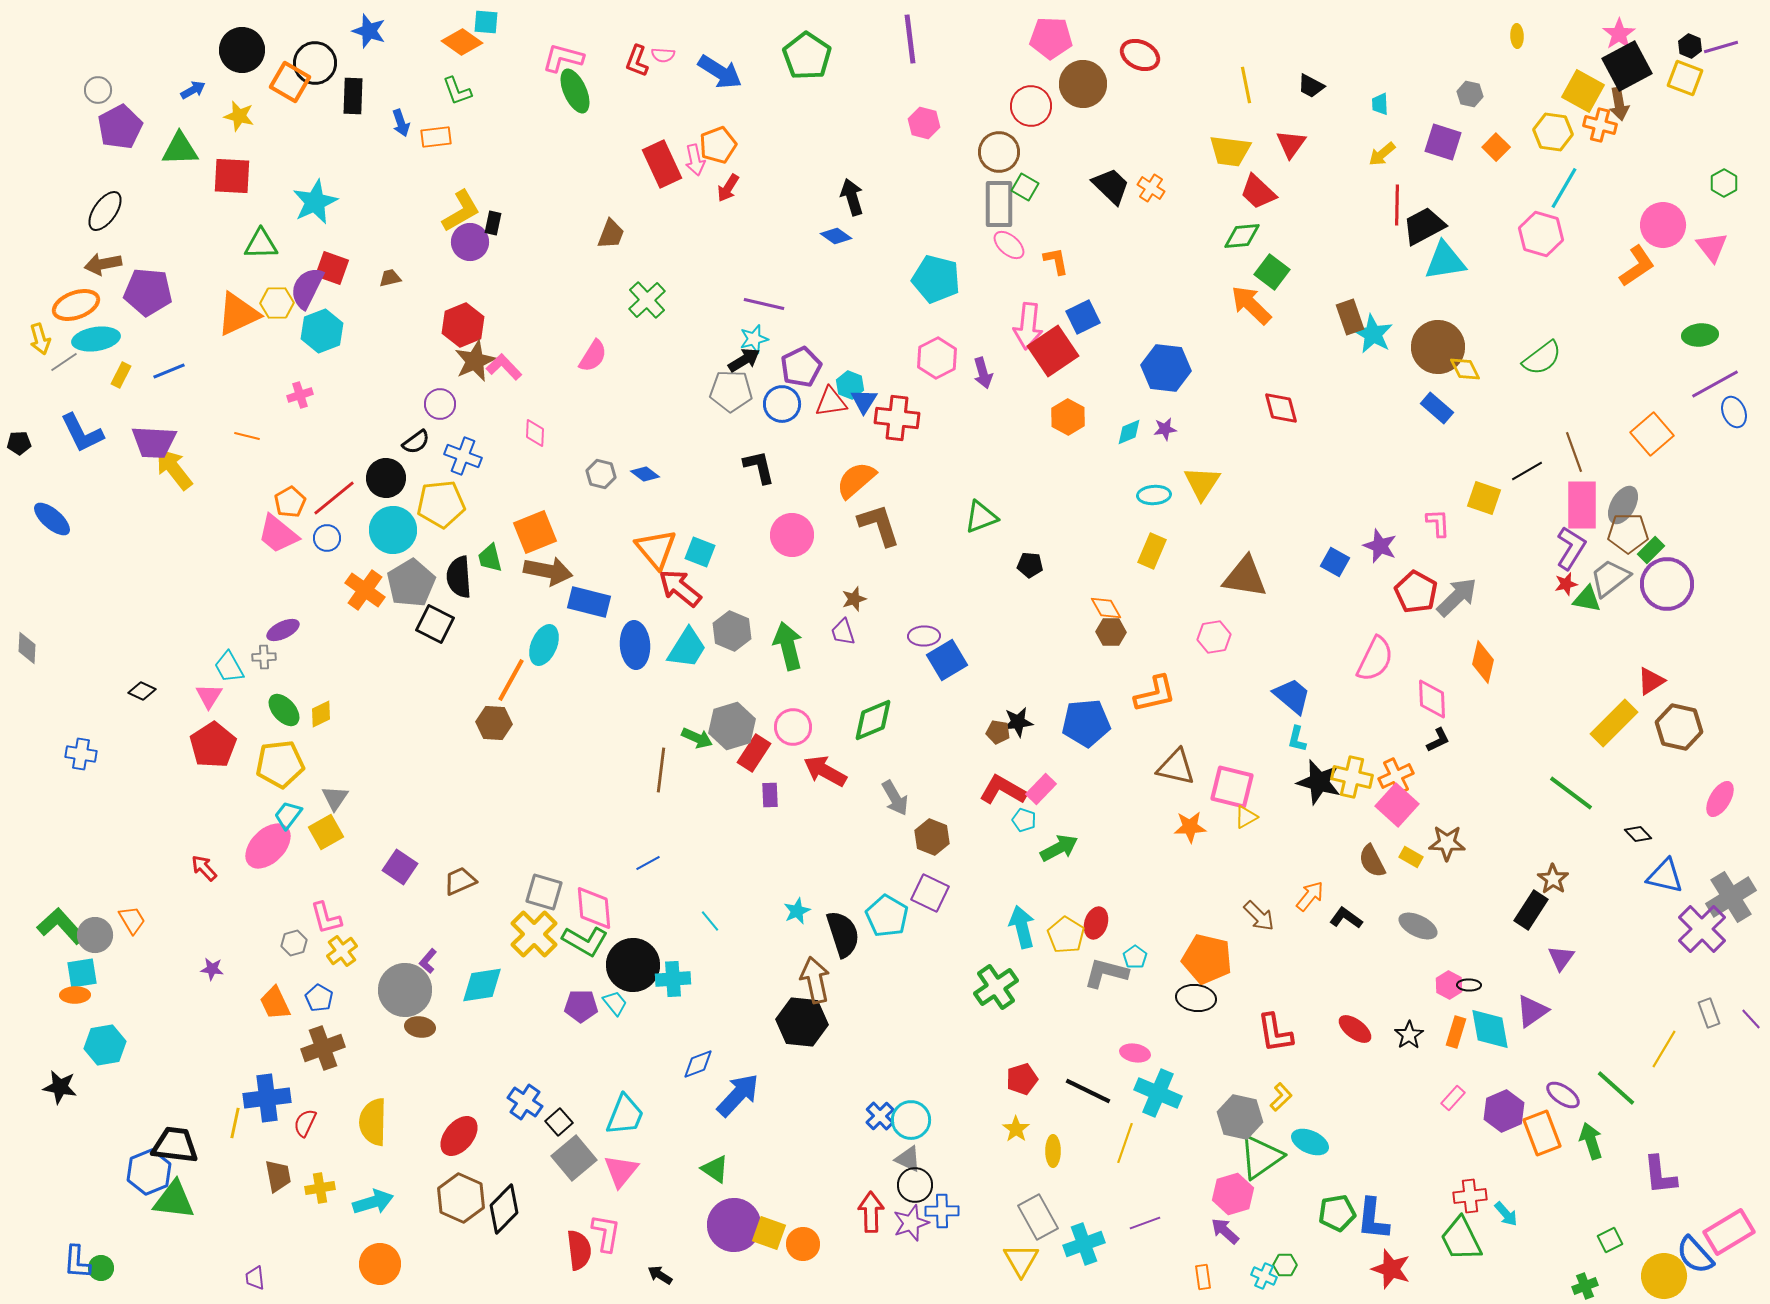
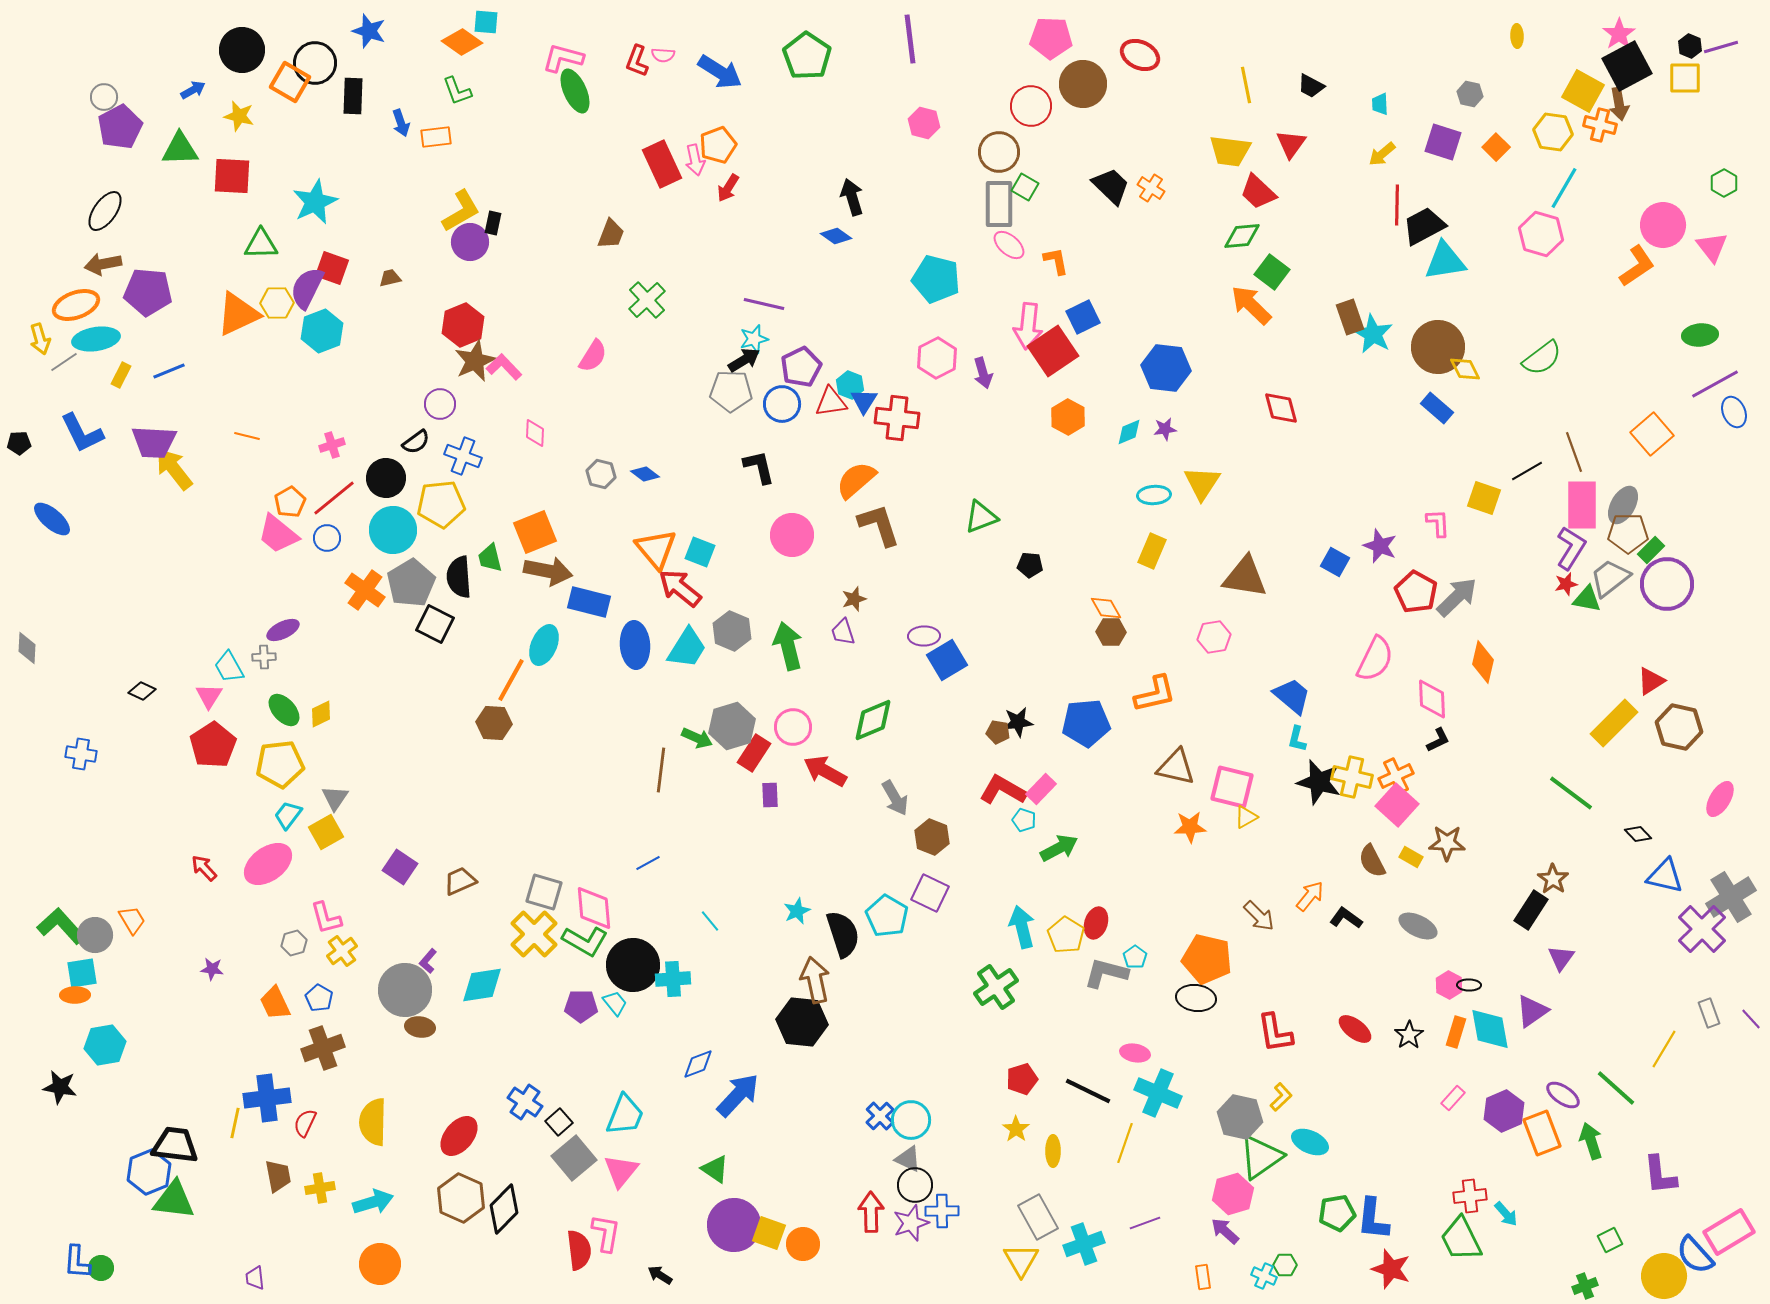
yellow square at (1685, 78): rotated 21 degrees counterclockwise
gray circle at (98, 90): moved 6 px right, 7 px down
pink cross at (300, 395): moved 32 px right, 50 px down
pink ellipse at (268, 846): moved 18 px down; rotated 9 degrees clockwise
